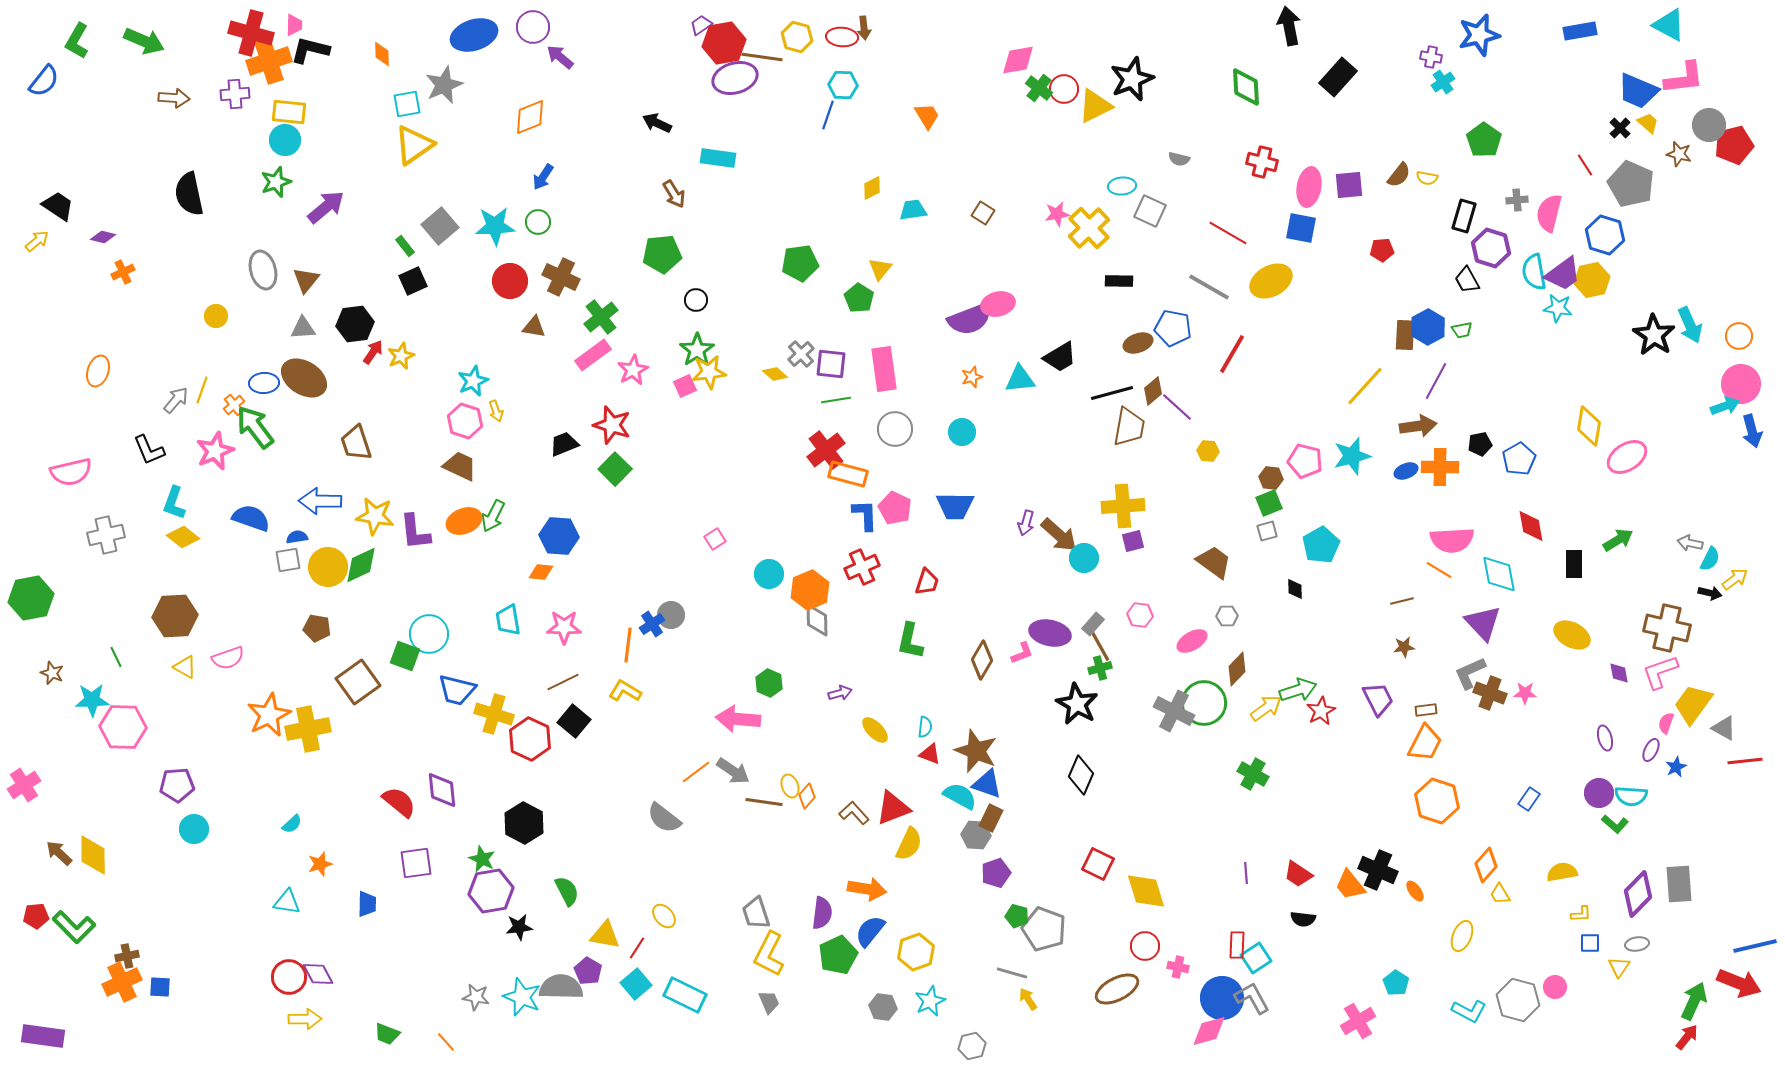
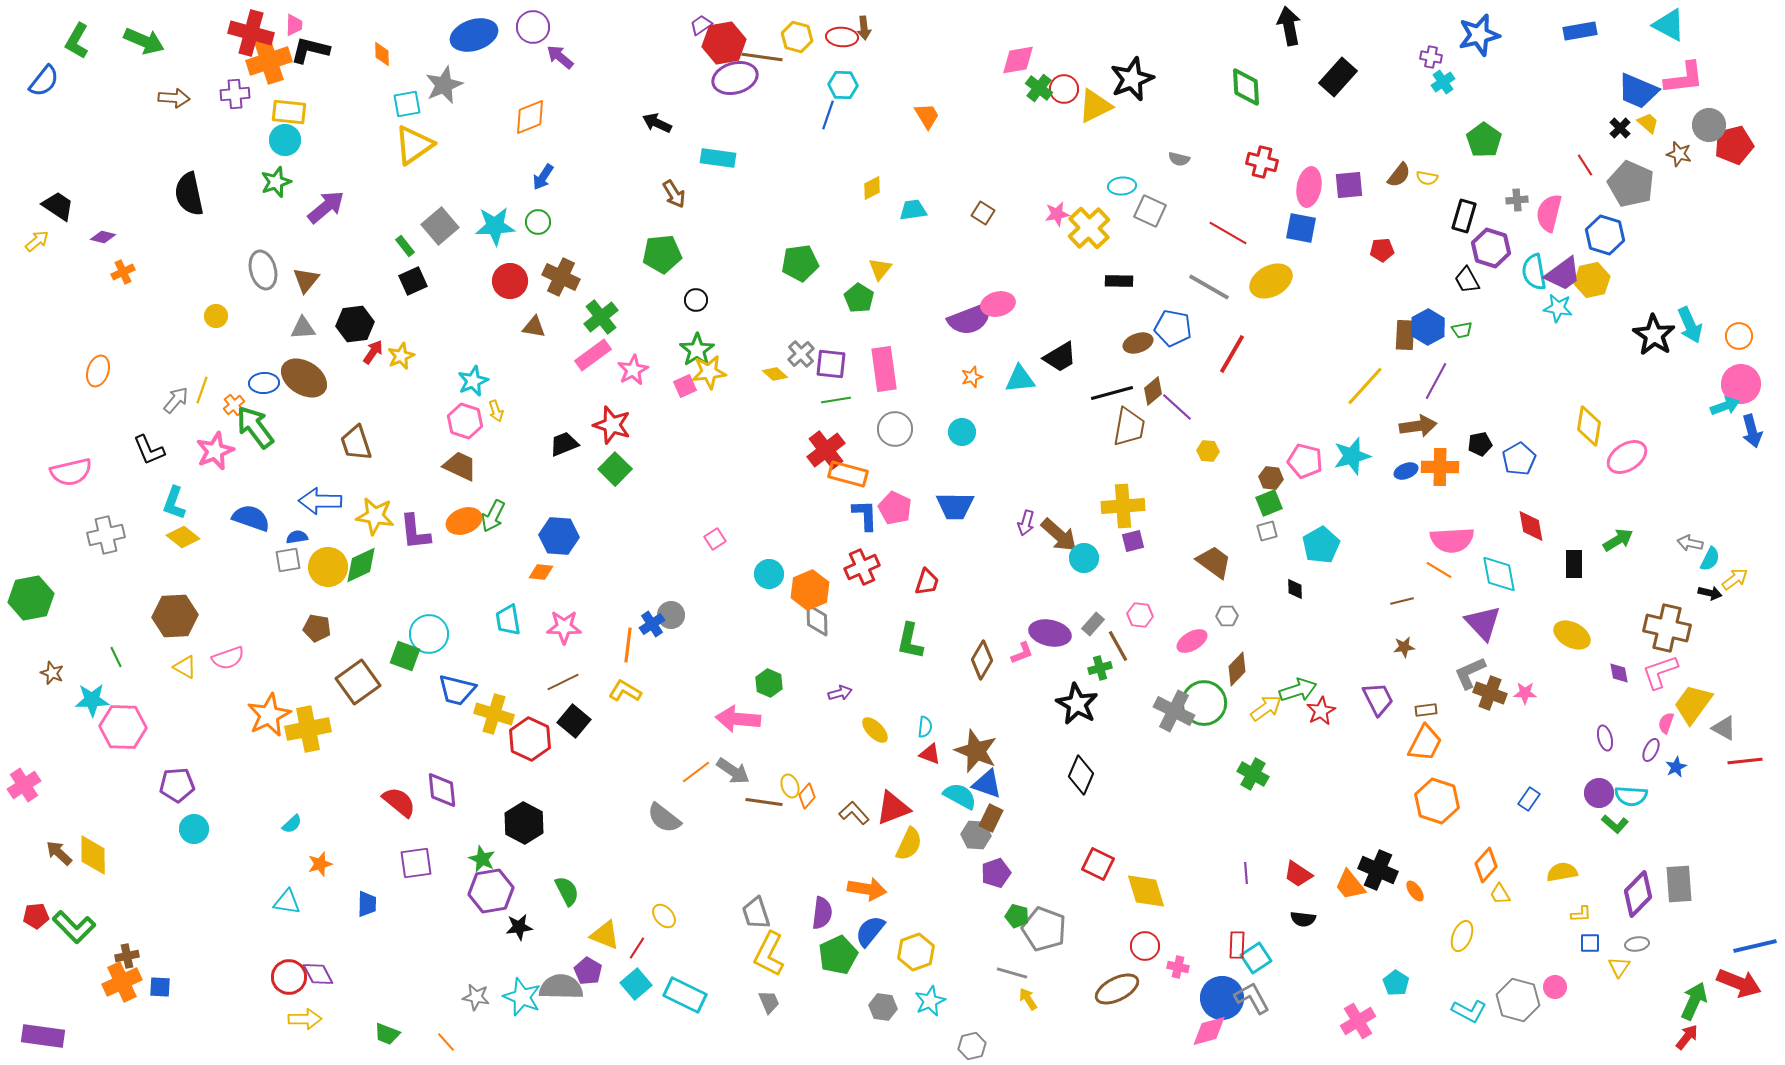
brown line at (1100, 646): moved 18 px right
yellow triangle at (605, 935): rotated 12 degrees clockwise
